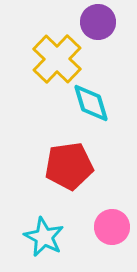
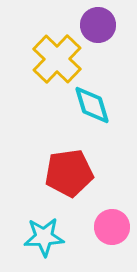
purple circle: moved 3 px down
cyan diamond: moved 1 px right, 2 px down
red pentagon: moved 7 px down
cyan star: rotated 30 degrees counterclockwise
